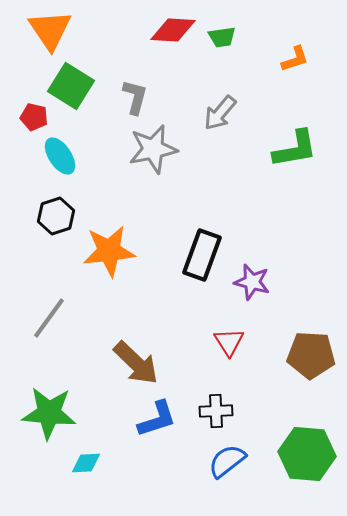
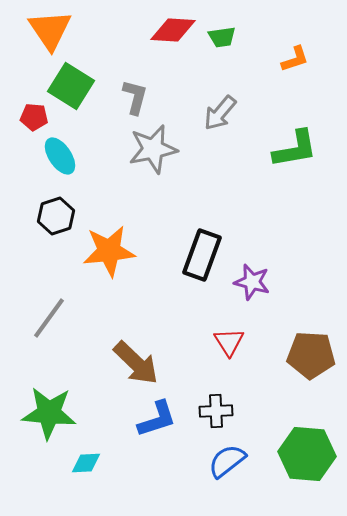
red pentagon: rotated 8 degrees counterclockwise
